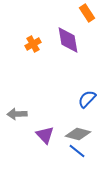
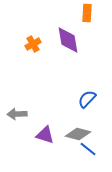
orange rectangle: rotated 36 degrees clockwise
purple triangle: rotated 30 degrees counterclockwise
blue line: moved 11 px right, 2 px up
